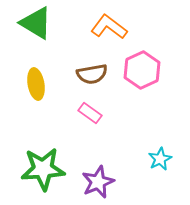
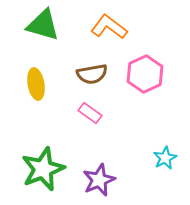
green triangle: moved 7 px right, 2 px down; rotated 15 degrees counterclockwise
pink hexagon: moved 3 px right, 4 px down
cyan star: moved 5 px right, 1 px up
green star: rotated 18 degrees counterclockwise
purple star: moved 1 px right, 2 px up
